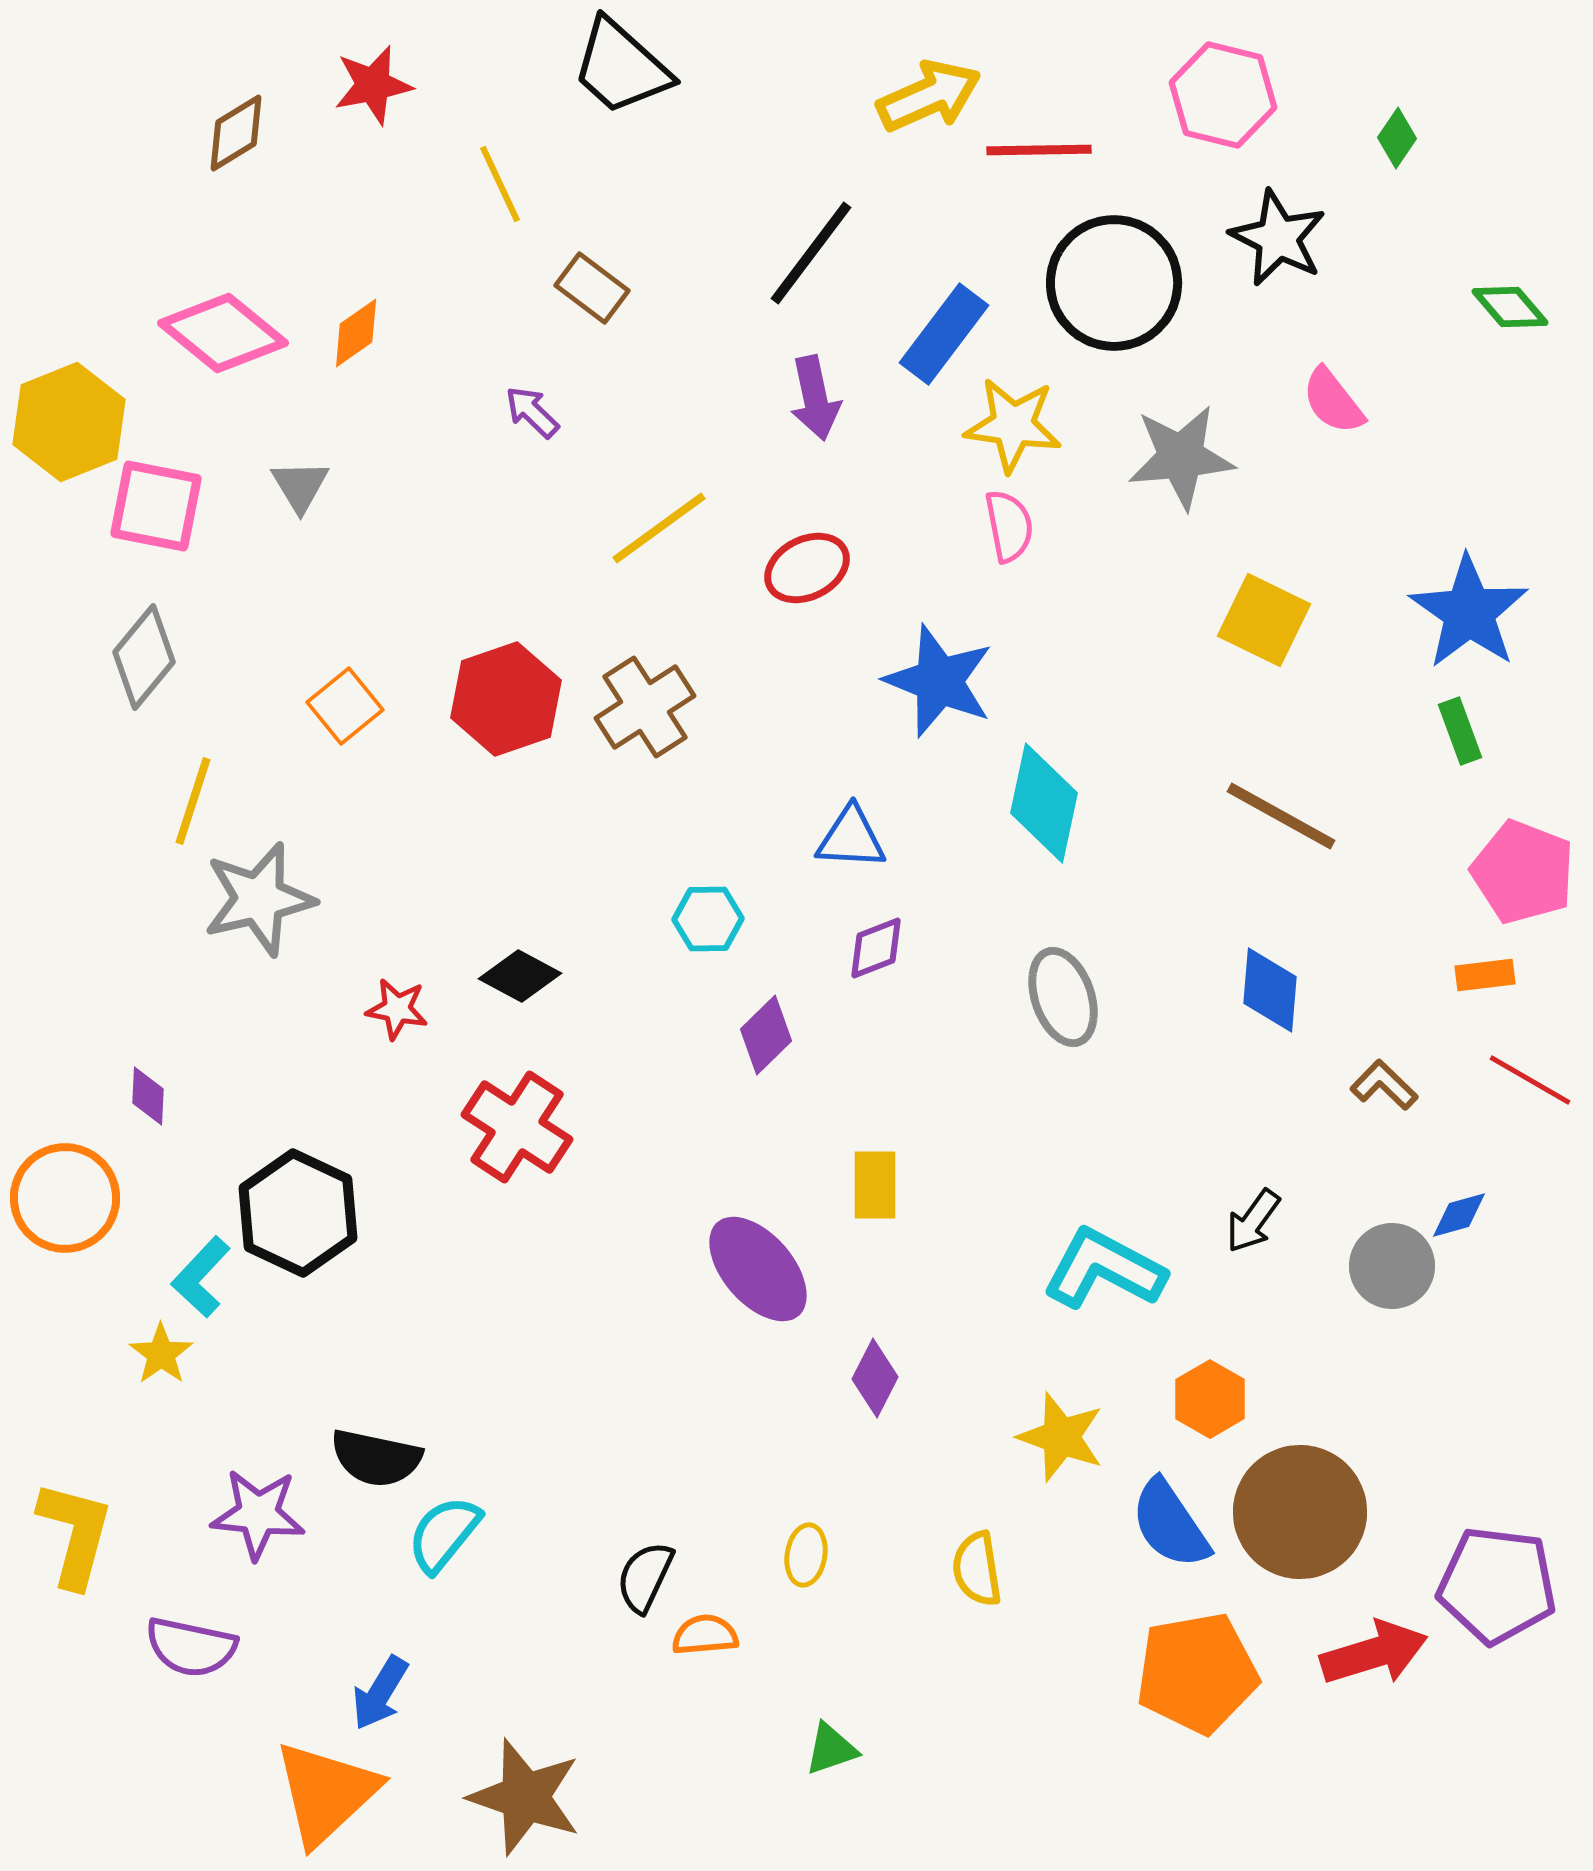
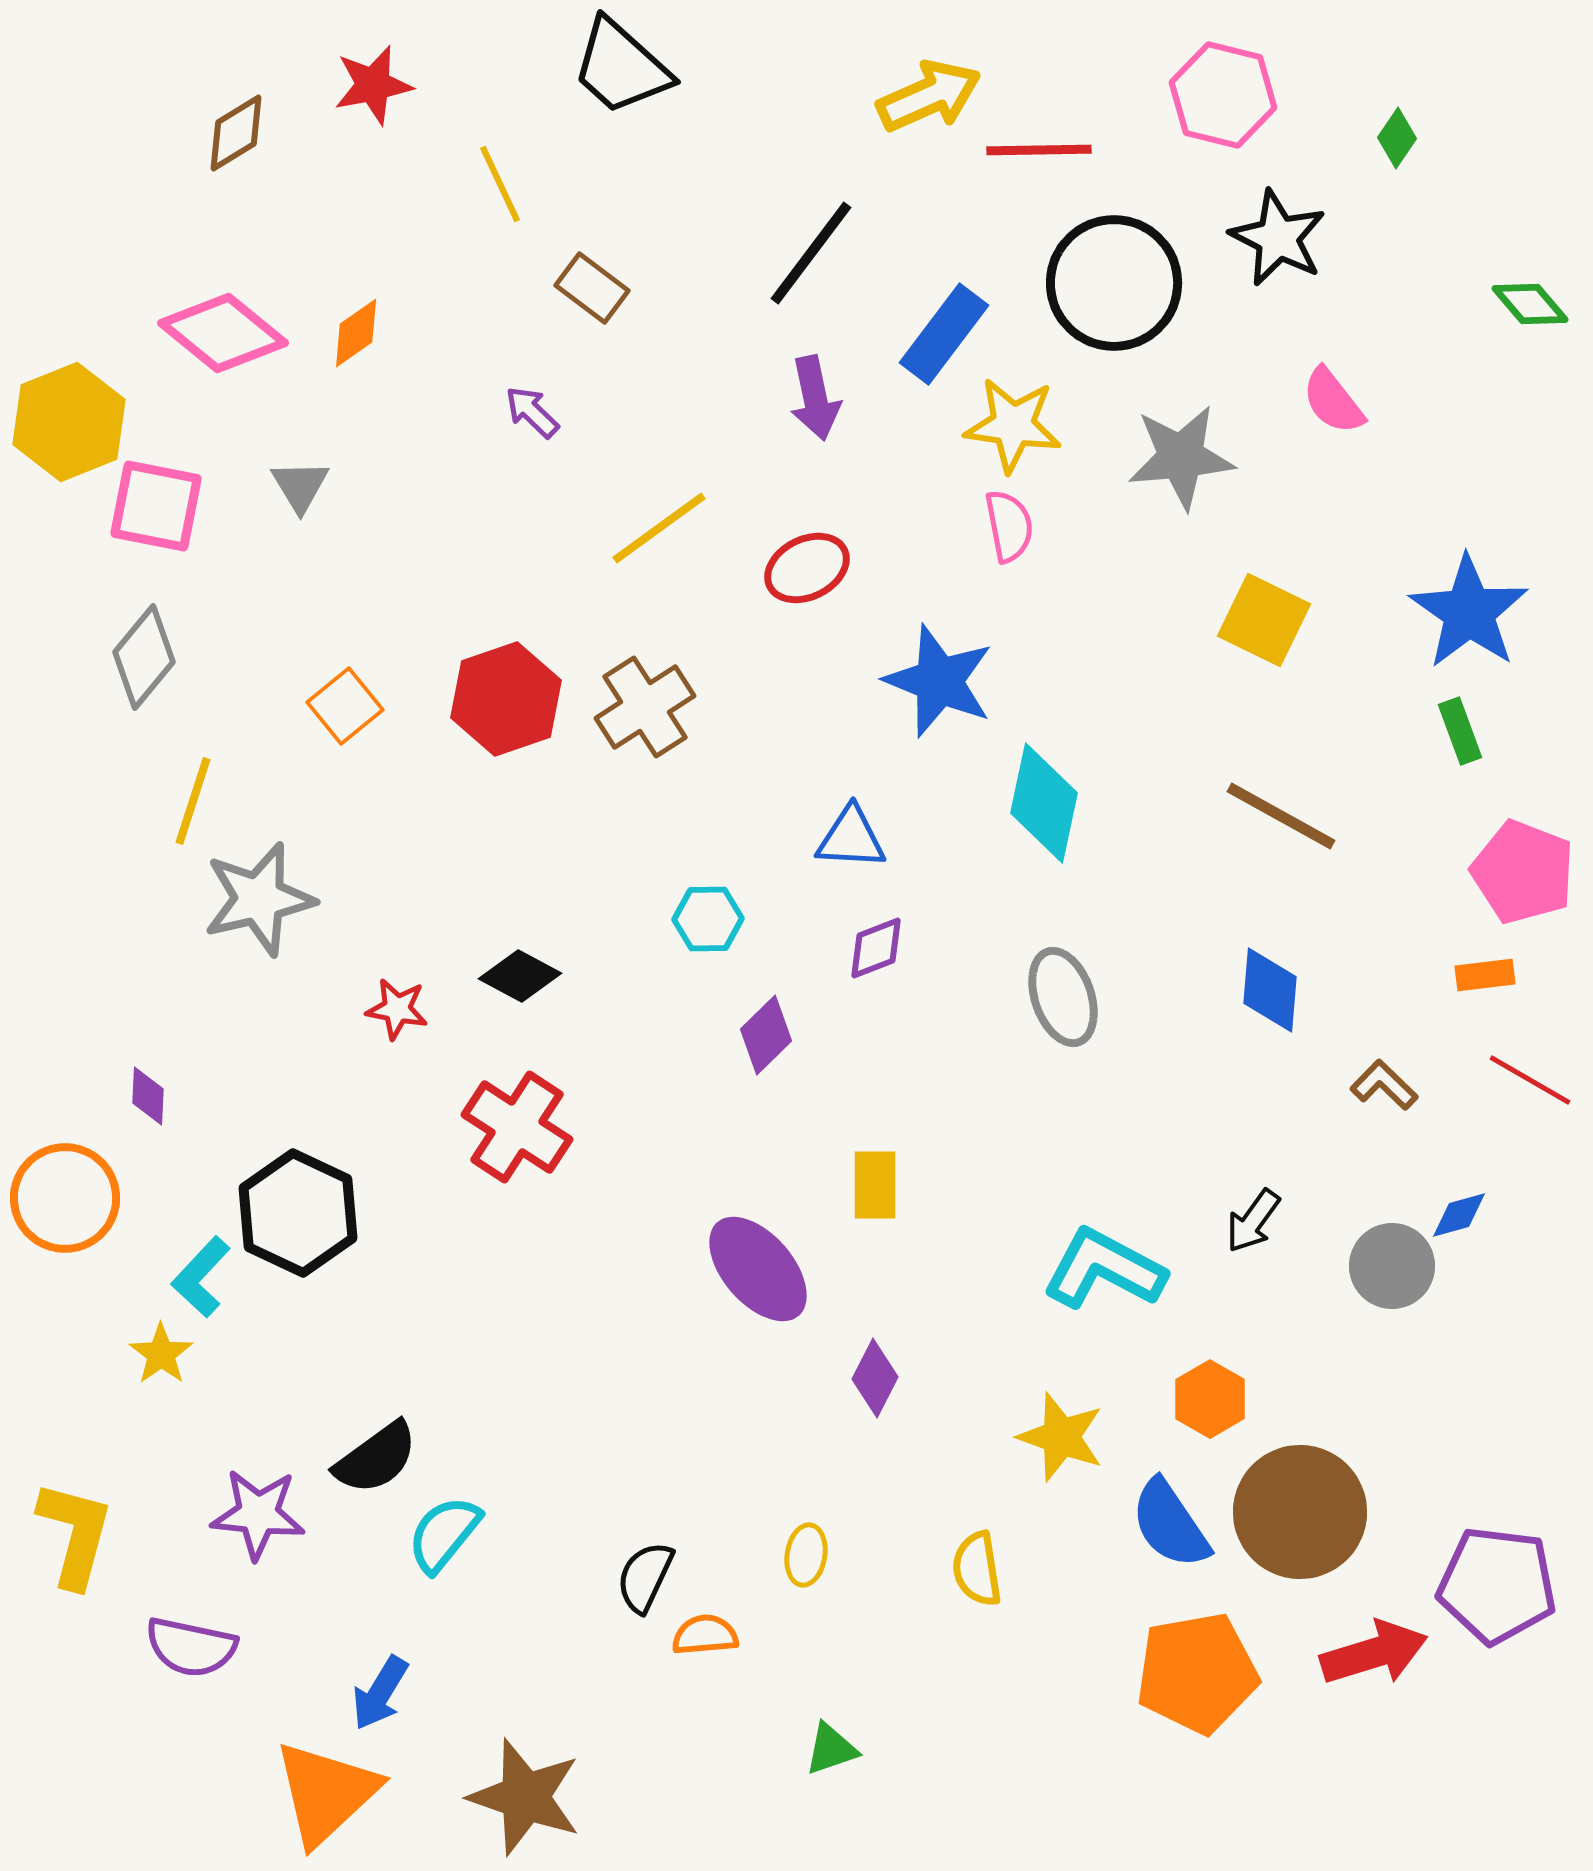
green diamond at (1510, 307): moved 20 px right, 3 px up
black semicircle at (376, 1458): rotated 48 degrees counterclockwise
